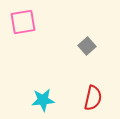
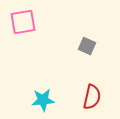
gray square: rotated 24 degrees counterclockwise
red semicircle: moved 1 px left, 1 px up
